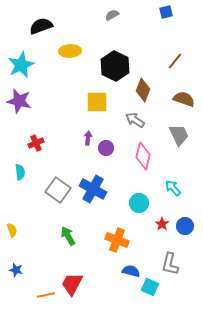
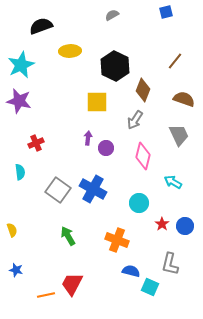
gray arrow: rotated 90 degrees counterclockwise
cyan arrow: moved 6 px up; rotated 18 degrees counterclockwise
